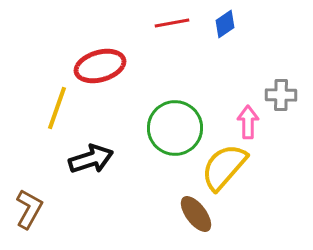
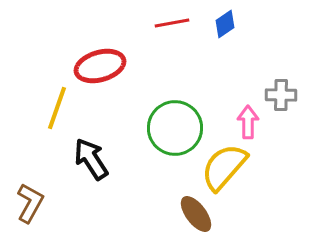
black arrow: rotated 105 degrees counterclockwise
brown L-shape: moved 1 px right, 6 px up
